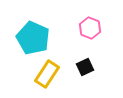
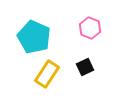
cyan pentagon: moved 1 px right, 1 px up
